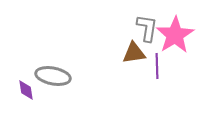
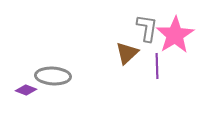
brown triangle: moved 7 px left; rotated 35 degrees counterclockwise
gray ellipse: rotated 8 degrees counterclockwise
purple diamond: rotated 60 degrees counterclockwise
